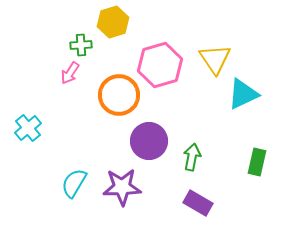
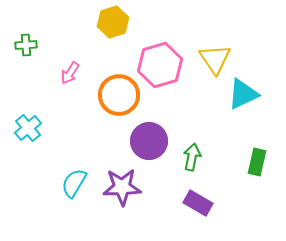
green cross: moved 55 px left
